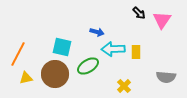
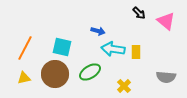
pink triangle: moved 4 px right, 1 px down; rotated 24 degrees counterclockwise
blue arrow: moved 1 px right, 1 px up
cyan arrow: rotated 10 degrees clockwise
orange line: moved 7 px right, 6 px up
green ellipse: moved 2 px right, 6 px down
yellow triangle: moved 2 px left
